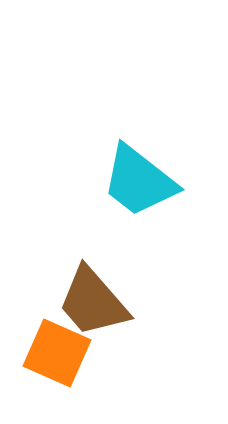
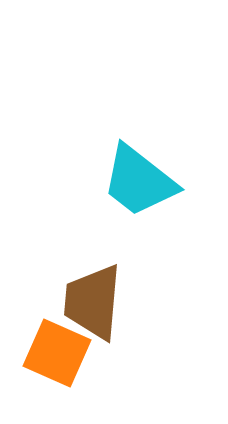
brown trapezoid: rotated 46 degrees clockwise
